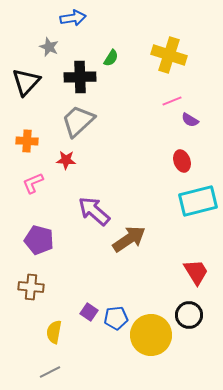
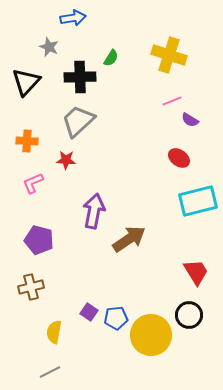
red ellipse: moved 3 px left, 3 px up; rotated 35 degrees counterclockwise
purple arrow: rotated 60 degrees clockwise
brown cross: rotated 20 degrees counterclockwise
